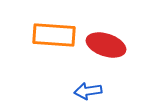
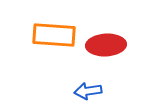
red ellipse: rotated 21 degrees counterclockwise
